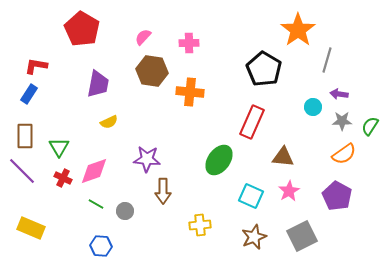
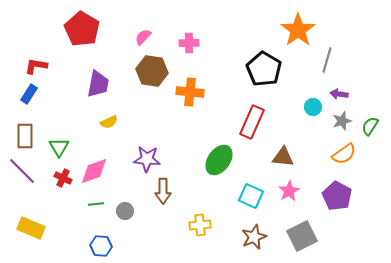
gray star: rotated 18 degrees counterclockwise
green line: rotated 35 degrees counterclockwise
